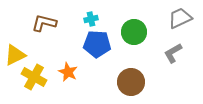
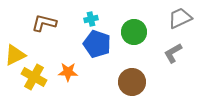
blue pentagon: rotated 16 degrees clockwise
orange star: rotated 24 degrees counterclockwise
brown circle: moved 1 px right
